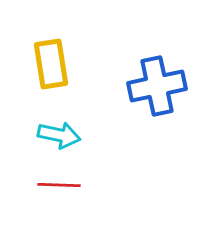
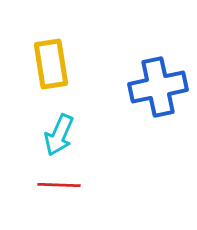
blue cross: moved 1 px right, 1 px down
cyan arrow: rotated 102 degrees clockwise
